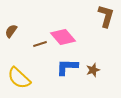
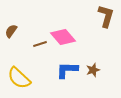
blue L-shape: moved 3 px down
